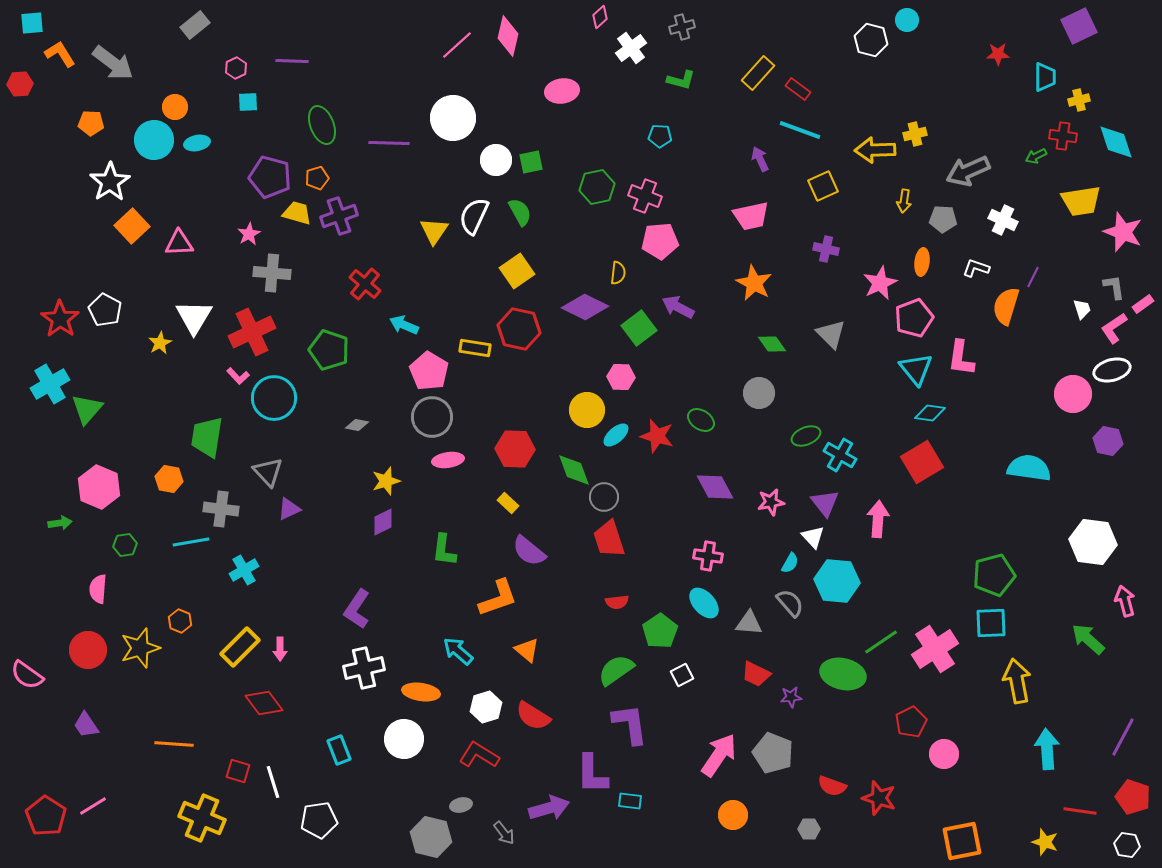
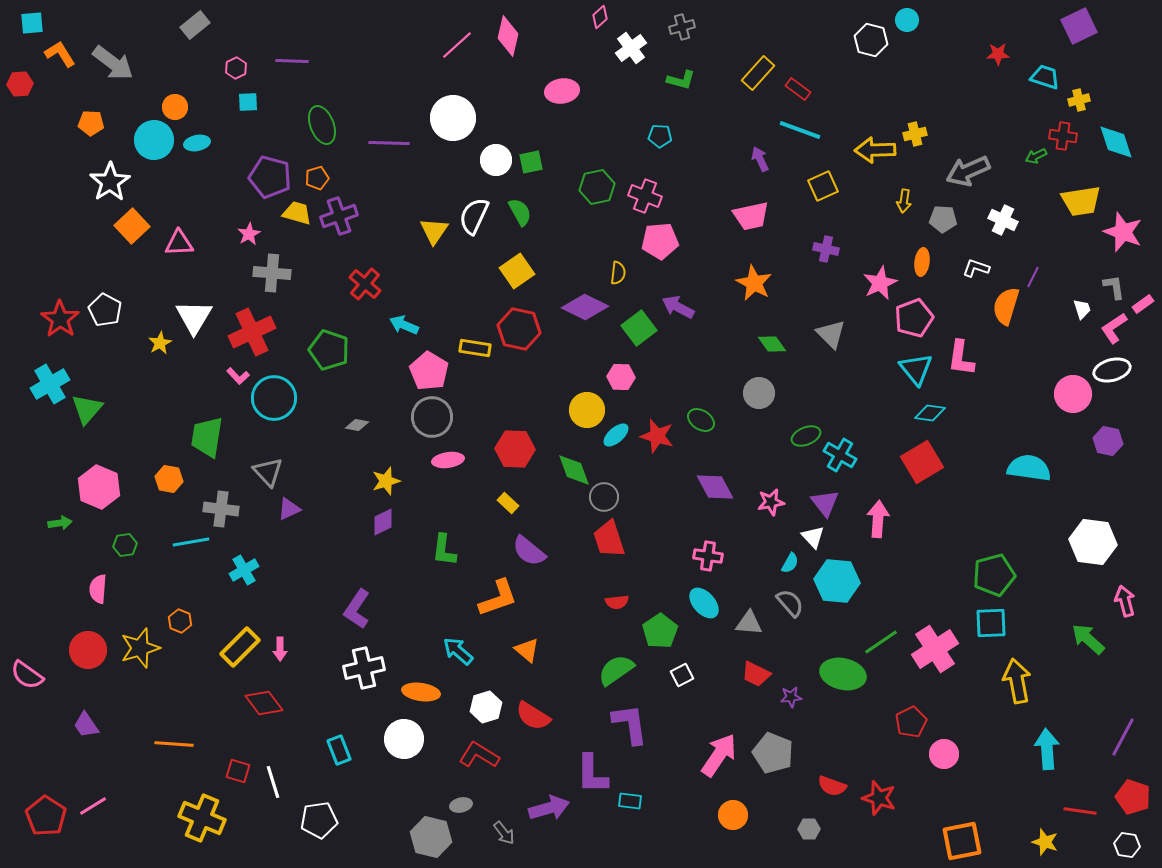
cyan trapezoid at (1045, 77): rotated 72 degrees counterclockwise
